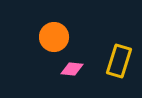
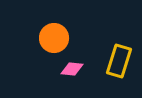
orange circle: moved 1 px down
